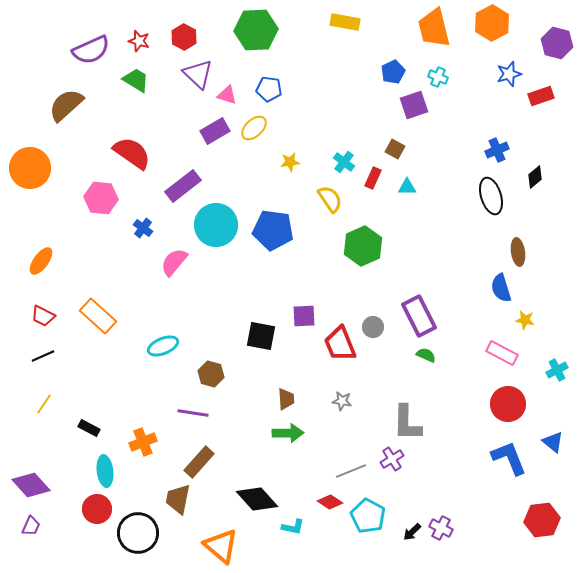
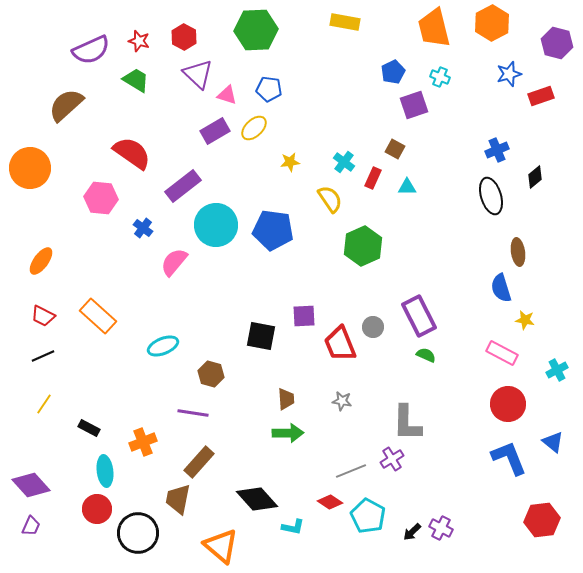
cyan cross at (438, 77): moved 2 px right
